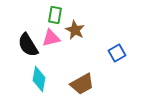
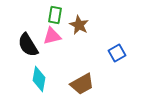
brown star: moved 4 px right, 5 px up
pink triangle: moved 1 px right, 2 px up
